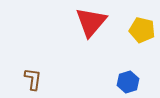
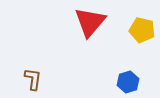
red triangle: moved 1 px left
